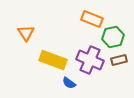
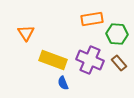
orange rectangle: rotated 30 degrees counterclockwise
green hexagon: moved 4 px right, 3 px up; rotated 15 degrees clockwise
brown rectangle: moved 3 px down; rotated 63 degrees clockwise
blue semicircle: moved 6 px left; rotated 32 degrees clockwise
